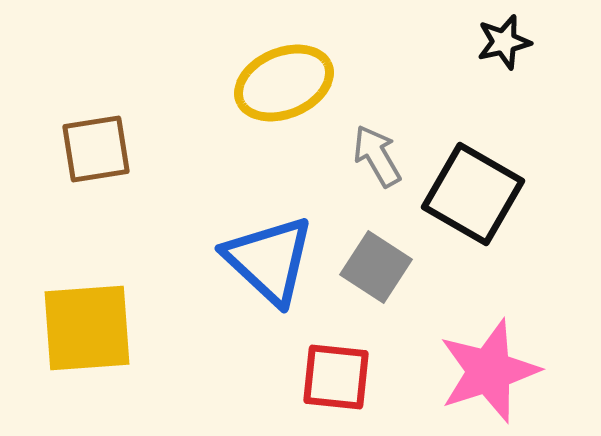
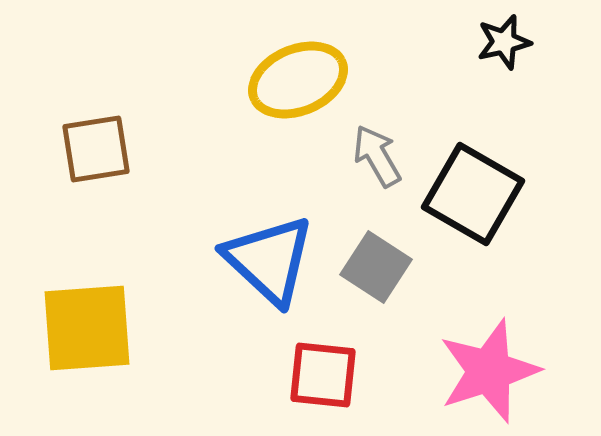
yellow ellipse: moved 14 px right, 3 px up
red square: moved 13 px left, 2 px up
